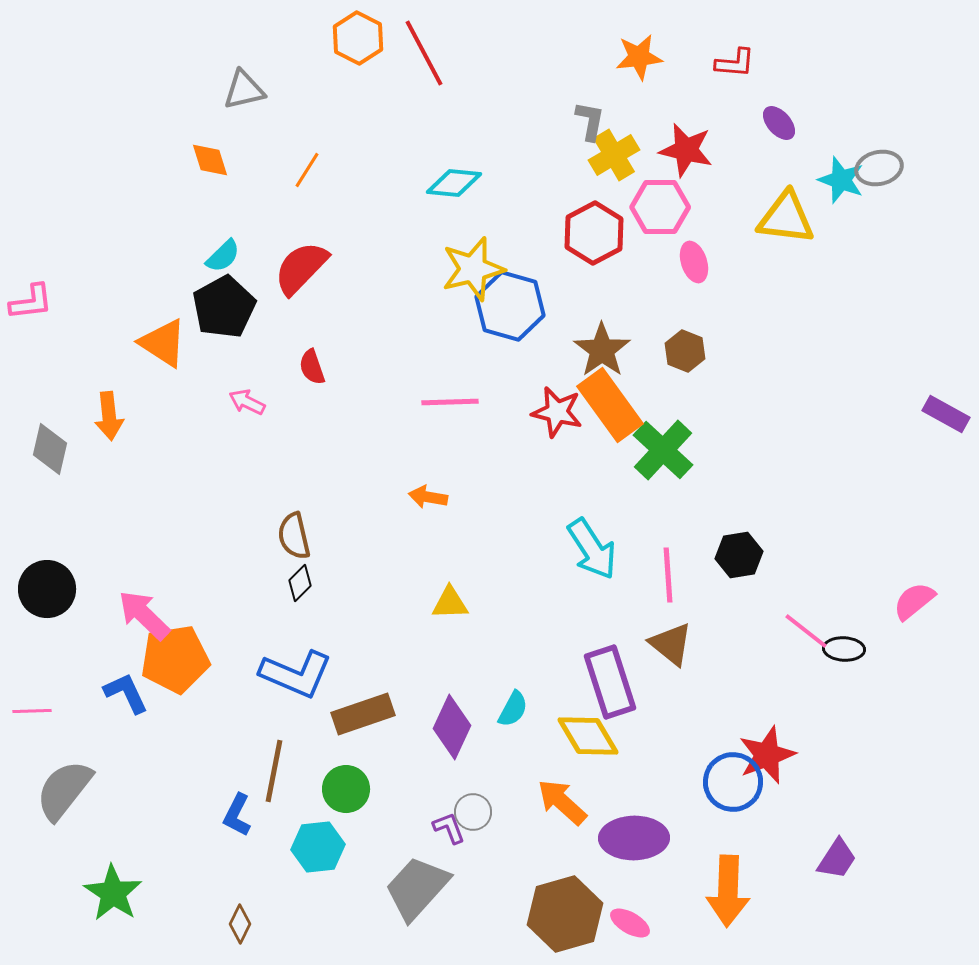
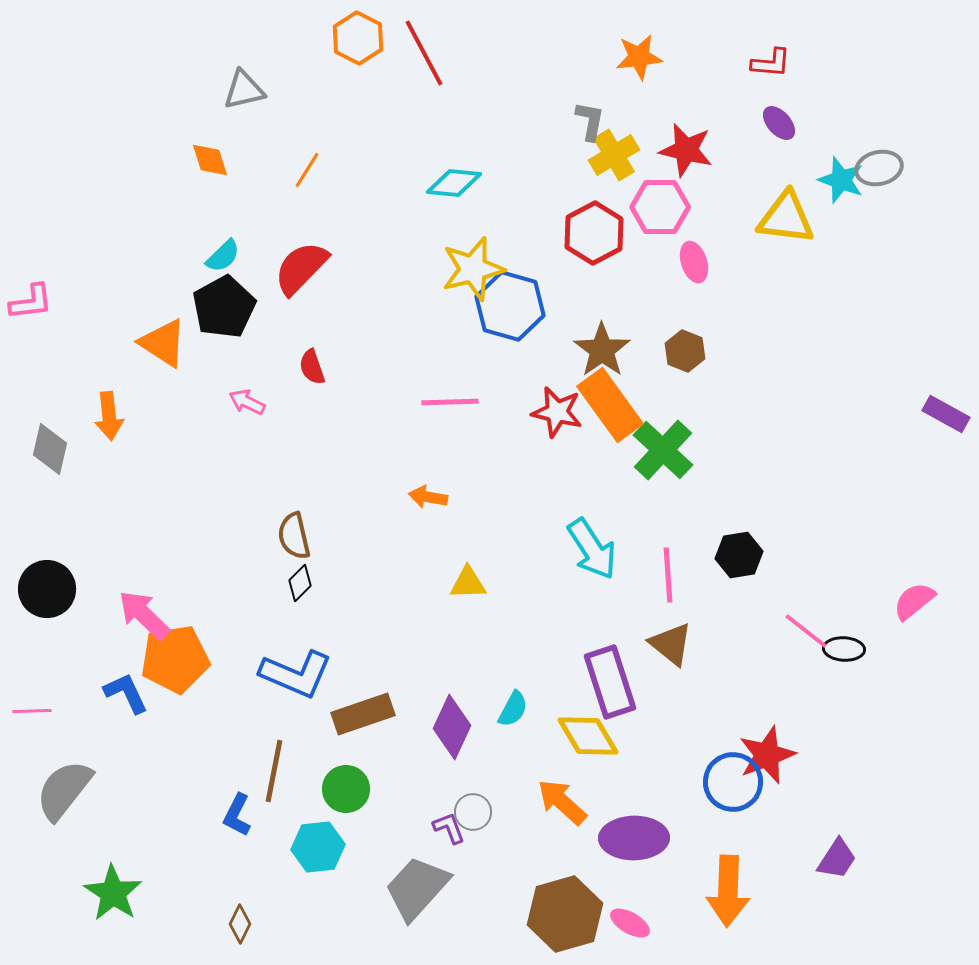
red L-shape at (735, 63): moved 36 px right
yellow triangle at (450, 603): moved 18 px right, 20 px up
